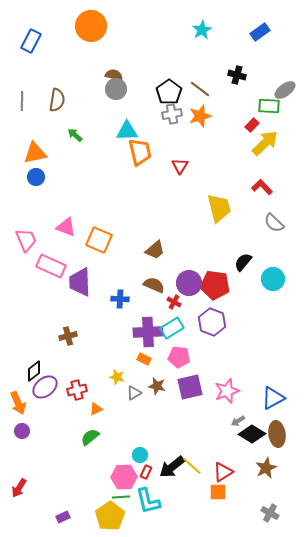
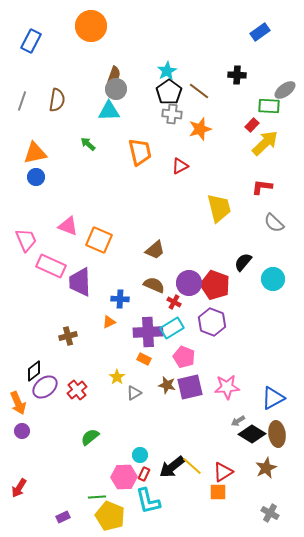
cyan star at (202, 30): moved 35 px left, 41 px down
brown semicircle at (114, 75): rotated 96 degrees clockwise
black cross at (237, 75): rotated 12 degrees counterclockwise
brown line at (200, 89): moved 1 px left, 2 px down
gray line at (22, 101): rotated 18 degrees clockwise
gray cross at (172, 114): rotated 18 degrees clockwise
orange star at (200, 116): moved 13 px down
cyan triangle at (127, 131): moved 18 px left, 20 px up
green arrow at (75, 135): moved 13 px right, 9 px down
red triangle at (180, 166): rotated 30 degrees clockwise
red L-shape at (262, 187): rotated 40 degrees counterclockwise
pink triangle at (66, 227): moved 2 px right, 1 px up
red pentagon at (215, 285): rotated 12 degrees clockwise
pink pentagon at (179, 357): moved 5 px right; rotated 15 degrees clockwise
yellow star at (117, 377): rotated 21 degrees clockwise
brown star at (157, 386): moved 10 px right, 1 px up
red cross at (77, 390): rotated 24 degrees counterclockwise
pink star at (227, 391): moved 4 px up; rotated 15 degrees clockwise
orange triangle at (96, 409): moved 13 px right, 87 px up
red rectangle at (146, 472): moved 2 px left, 2 px down
green line at (121, 497): moved 24 px left
yellow pentagon at (110, 516): rotated 16 degrees counterclockwise
